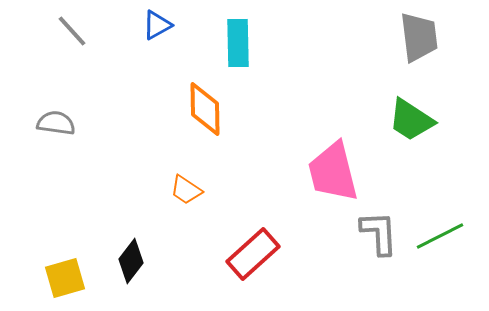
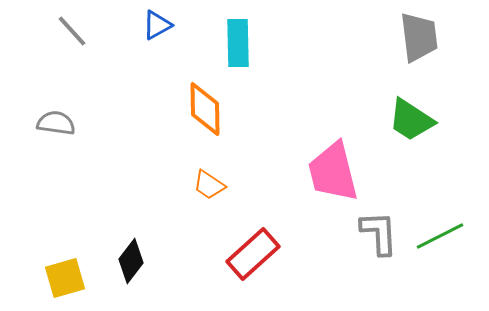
orange trapezoid: moved 23 px right, 5 px up
